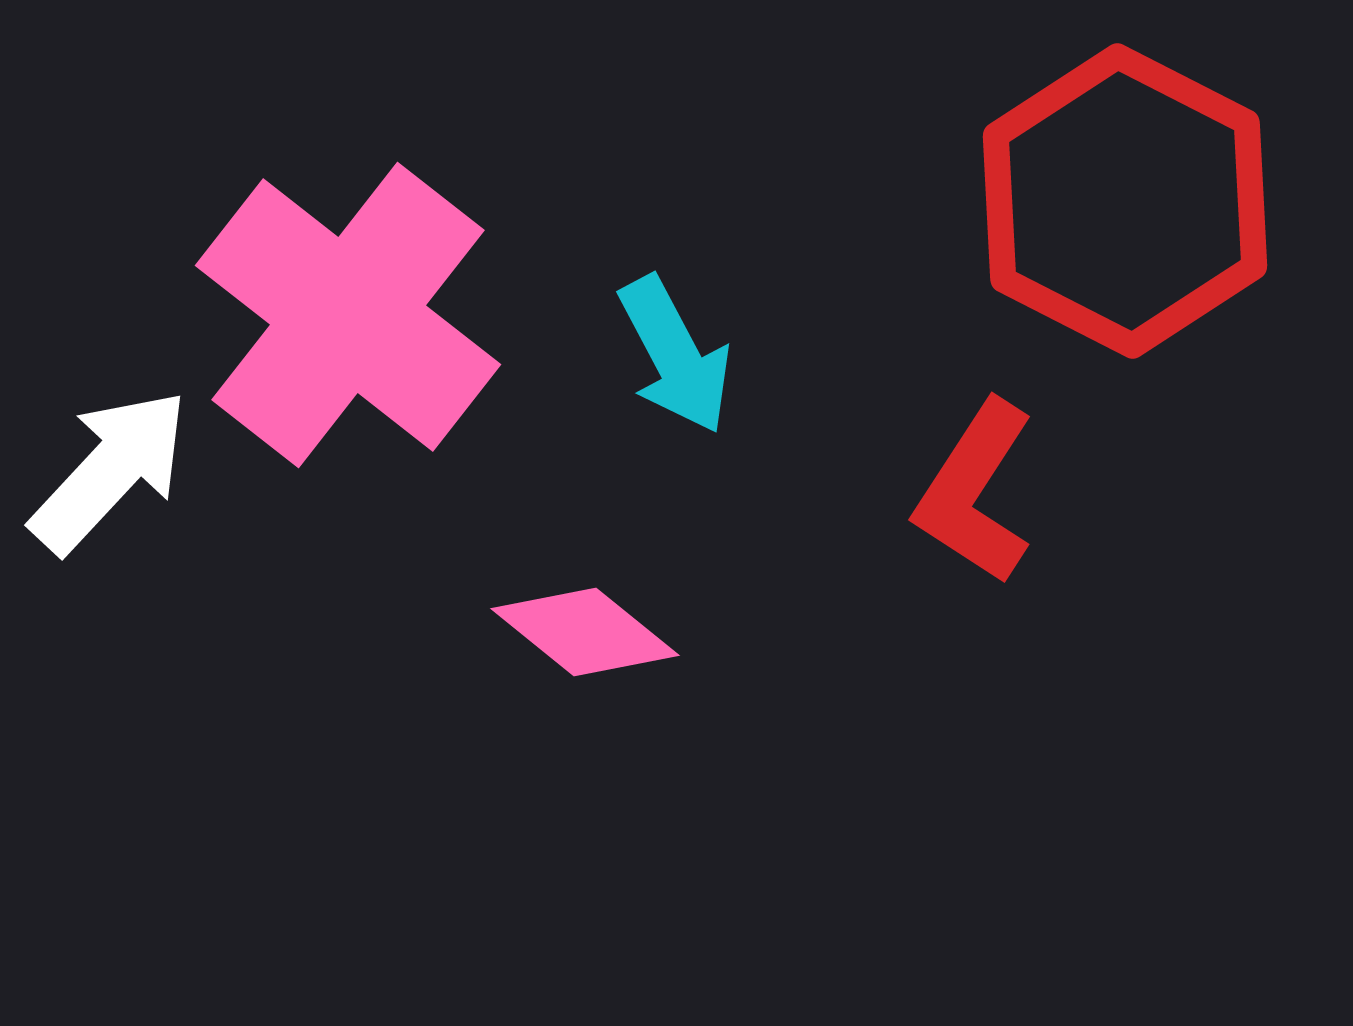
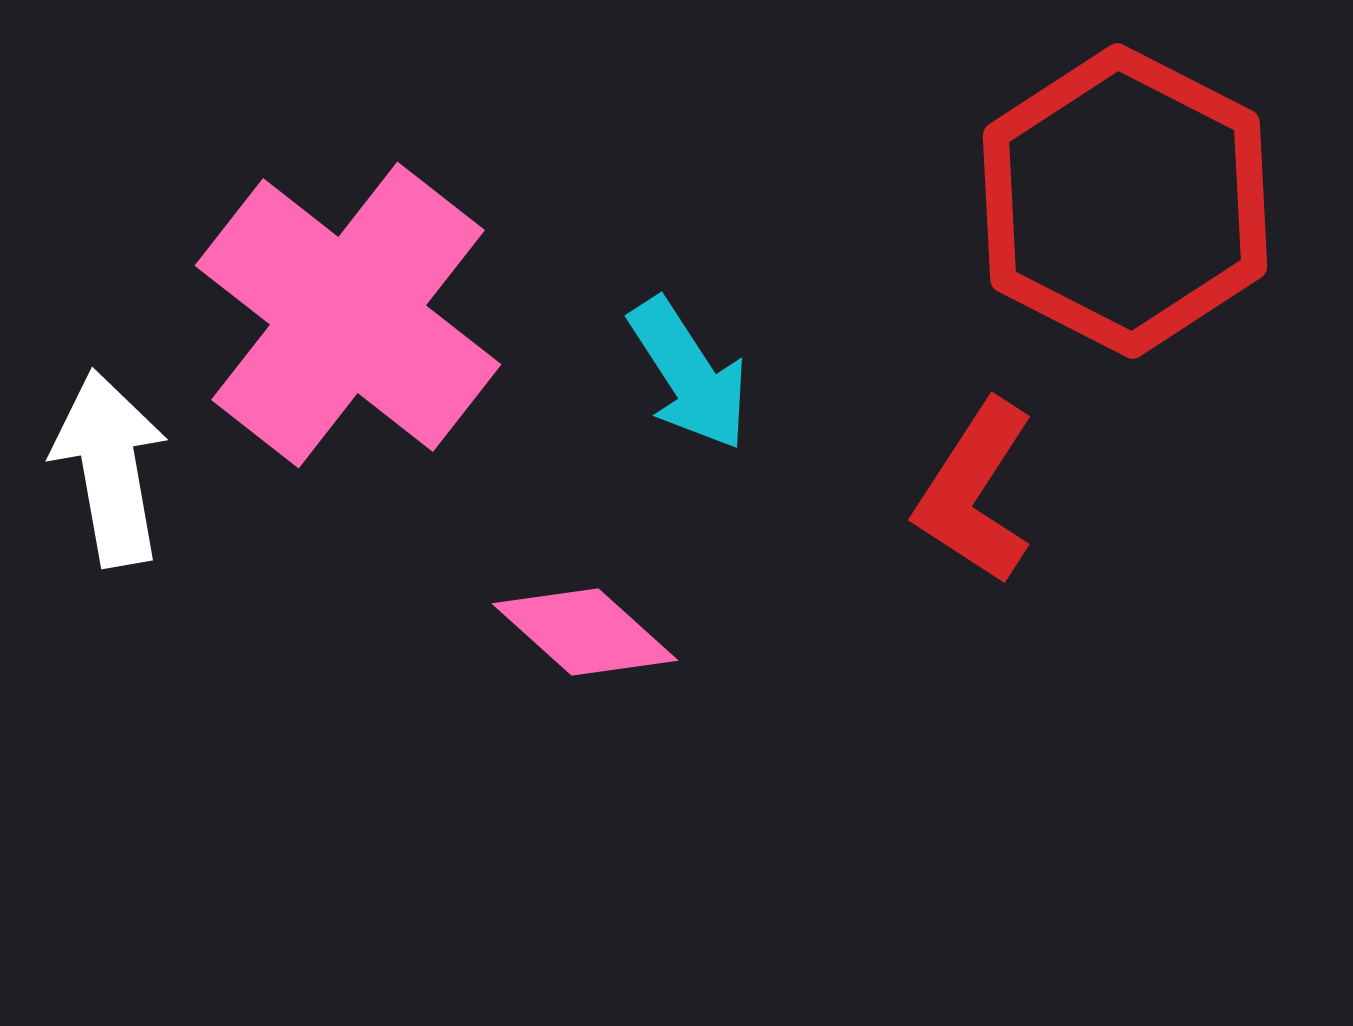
cyan arrow: moved 14 px right, 19 px down; rotated 5 degrees counterclockwise
white arrow: moved 3 px up; rotated 53 degrees counterclockwise
pink diamond: rotated 3 degrees clockwise
